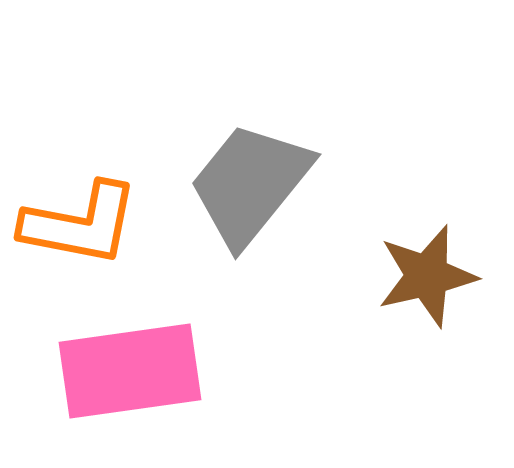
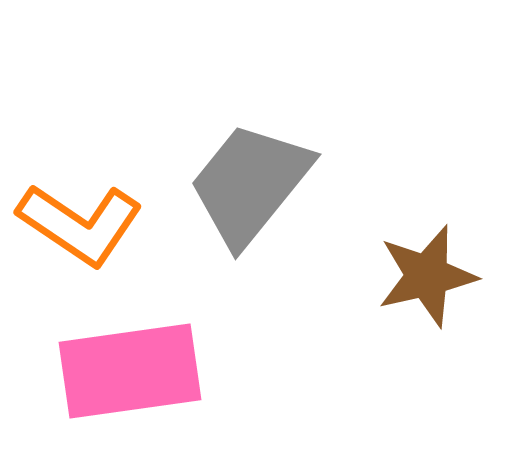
orange L-shape: rotated 23 degrees clockwise
